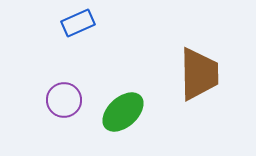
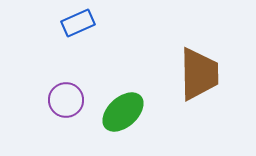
purple circle: moved 2 px right
